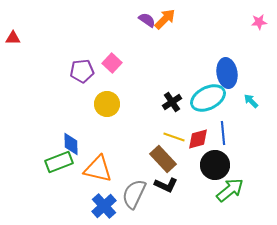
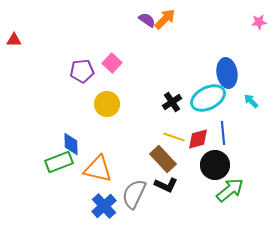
red triangle: moved 1 px right, 2 px down
